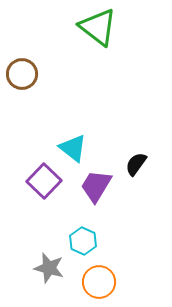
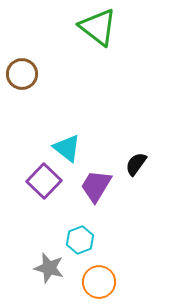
cyan triangle: moved 6 px left
cyan hexagon: moved 3 px left, 1 px up; rotated 16 degrees clockwise
